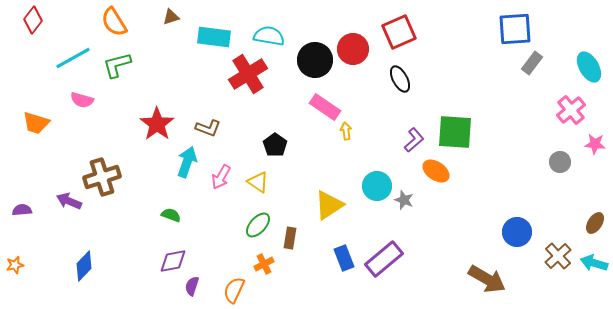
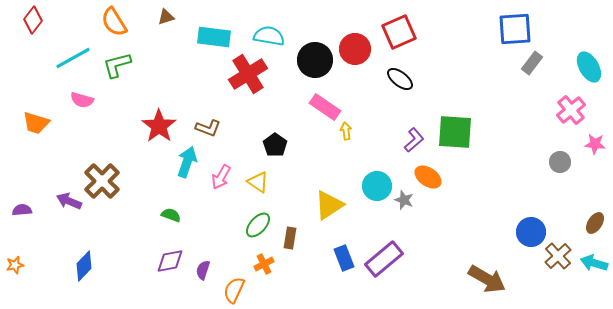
brown triangle at (171, 17): moved 5 px left
red circle at (353, 49): moved 2 px right
black ellipse at (400, 79): rotated 24 degrees counterclockwise
red star at (157, 124): moved 2 px right, 2 px down
orange ellipse at (436, 171): moved 8 px left, 6 px down
brown cross at (102, 177): moved 4 px down; rotated 27 degrees counterclockwise
blue circle at (517, 232): moved 14 px right
purple diamond at (173, 261): moved 3 px left
purple semicircle at (192, 286): moved 11 px right, 16 px up
